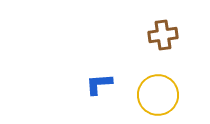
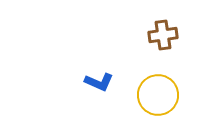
blue L-shape: moved 2 px up; rotated 152 degrees counterclockwise
